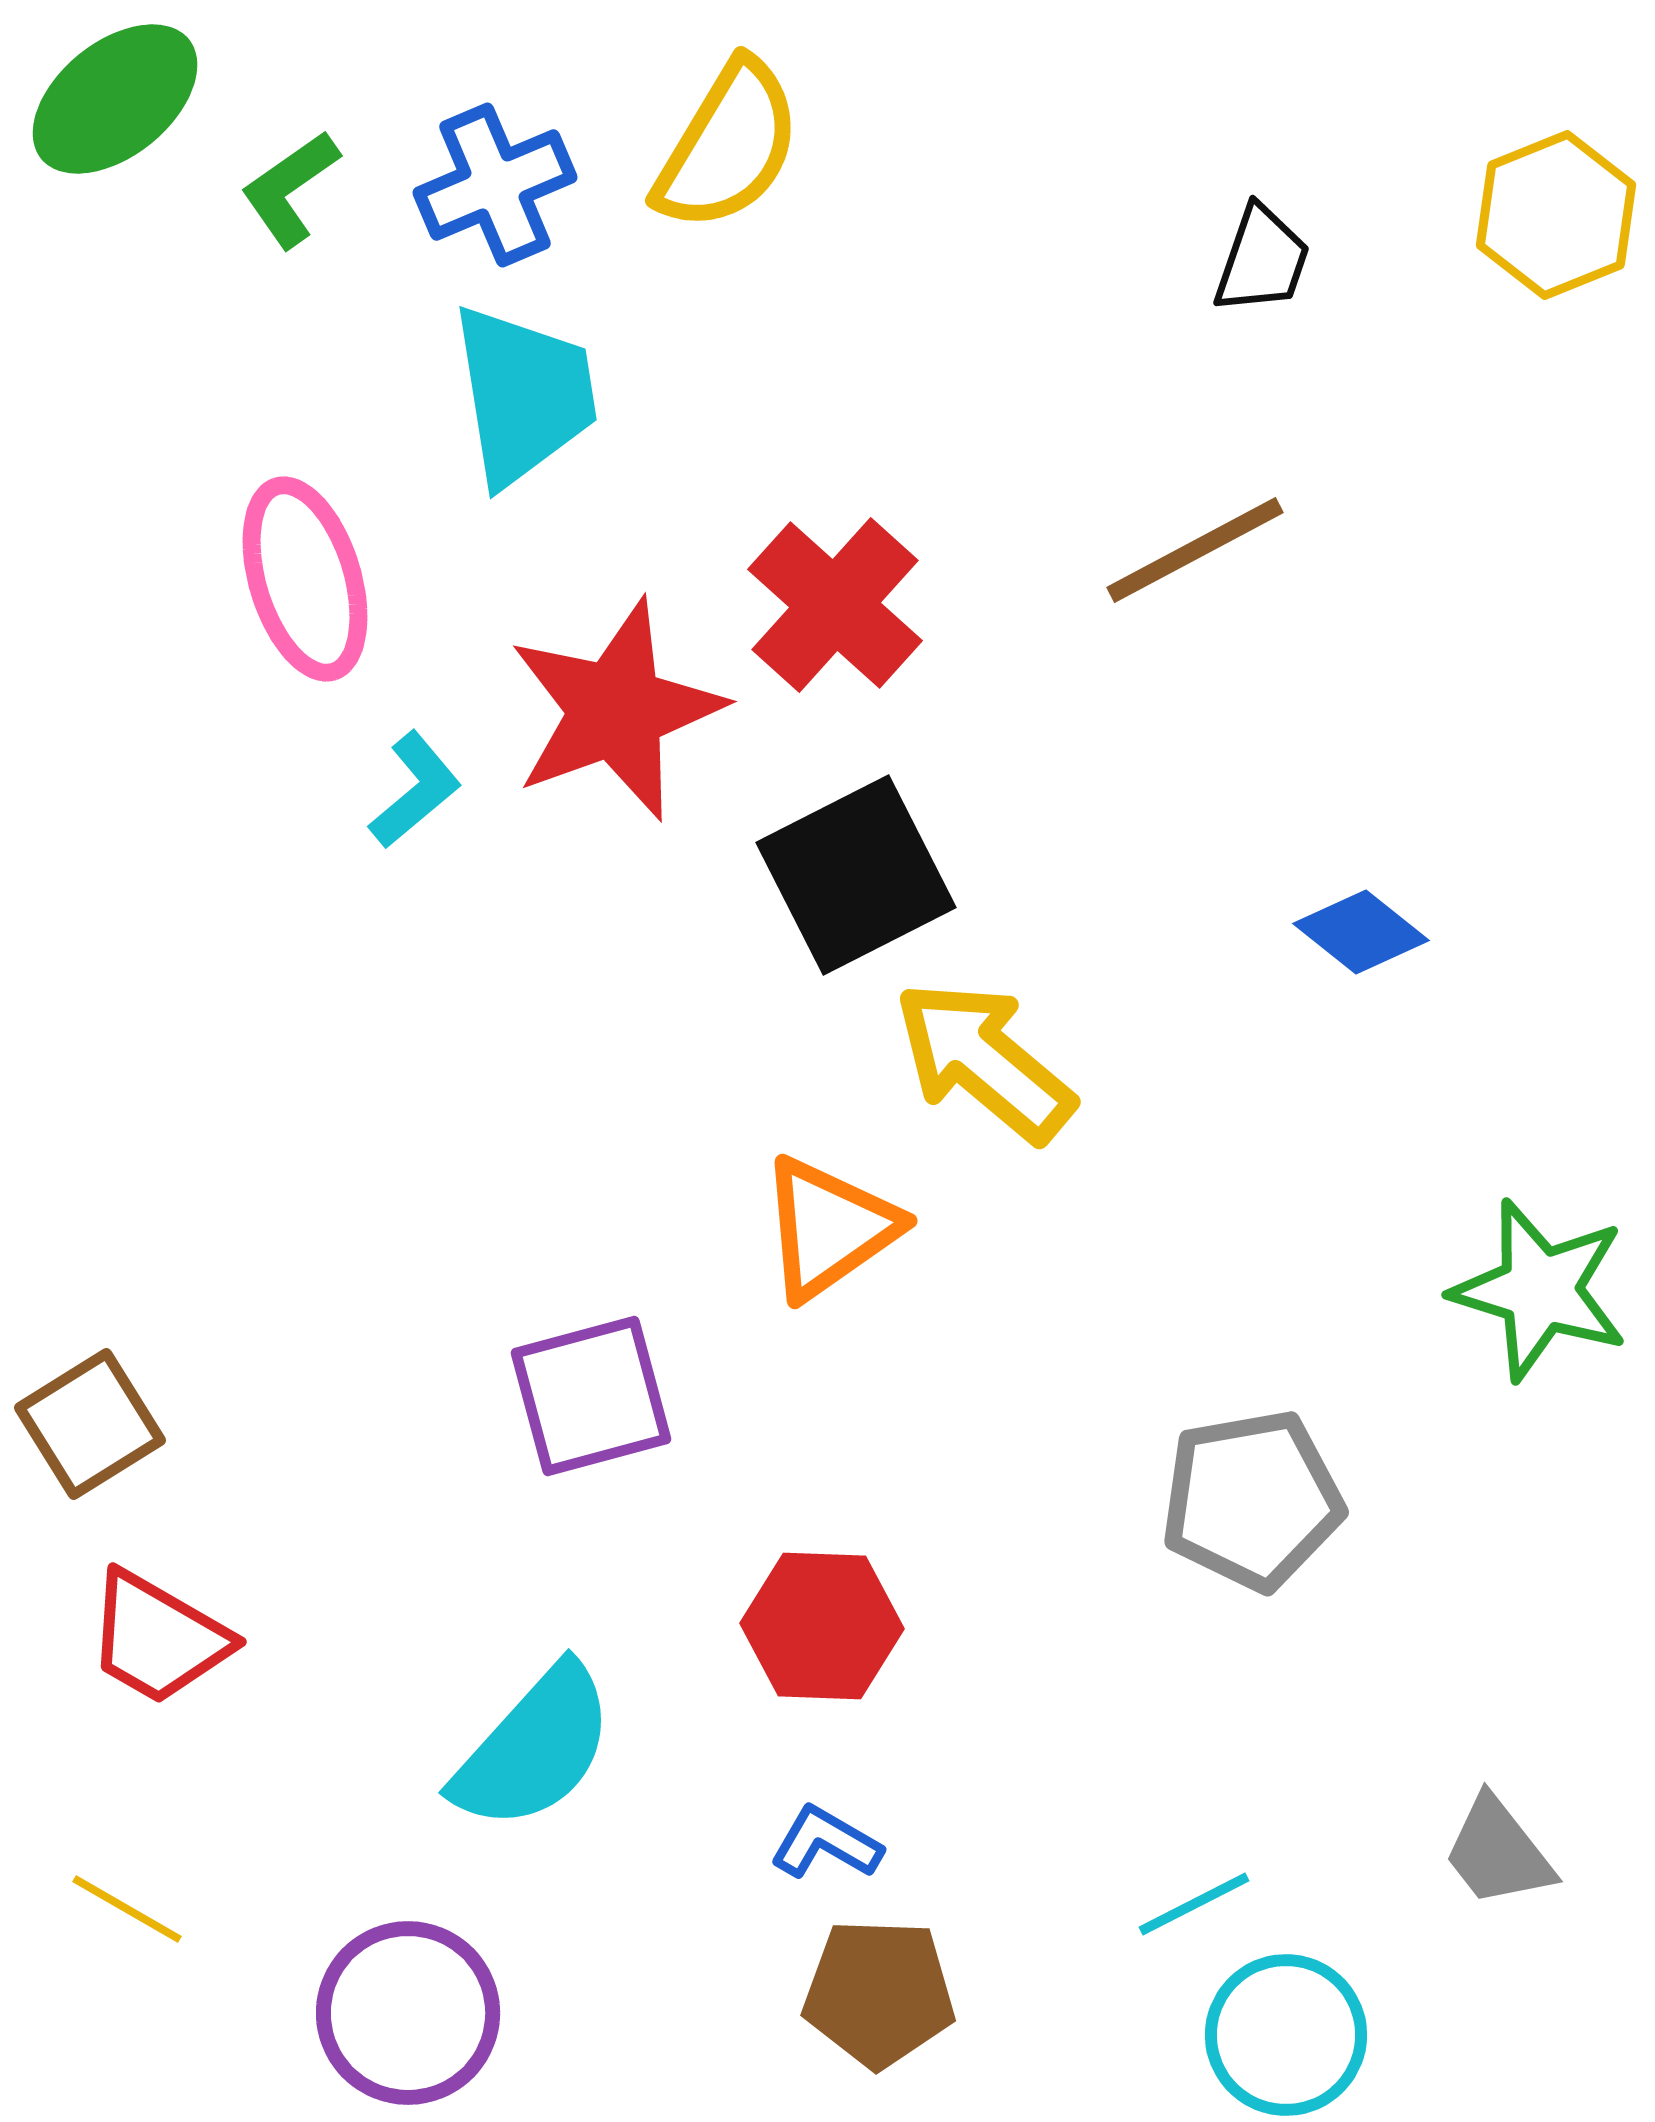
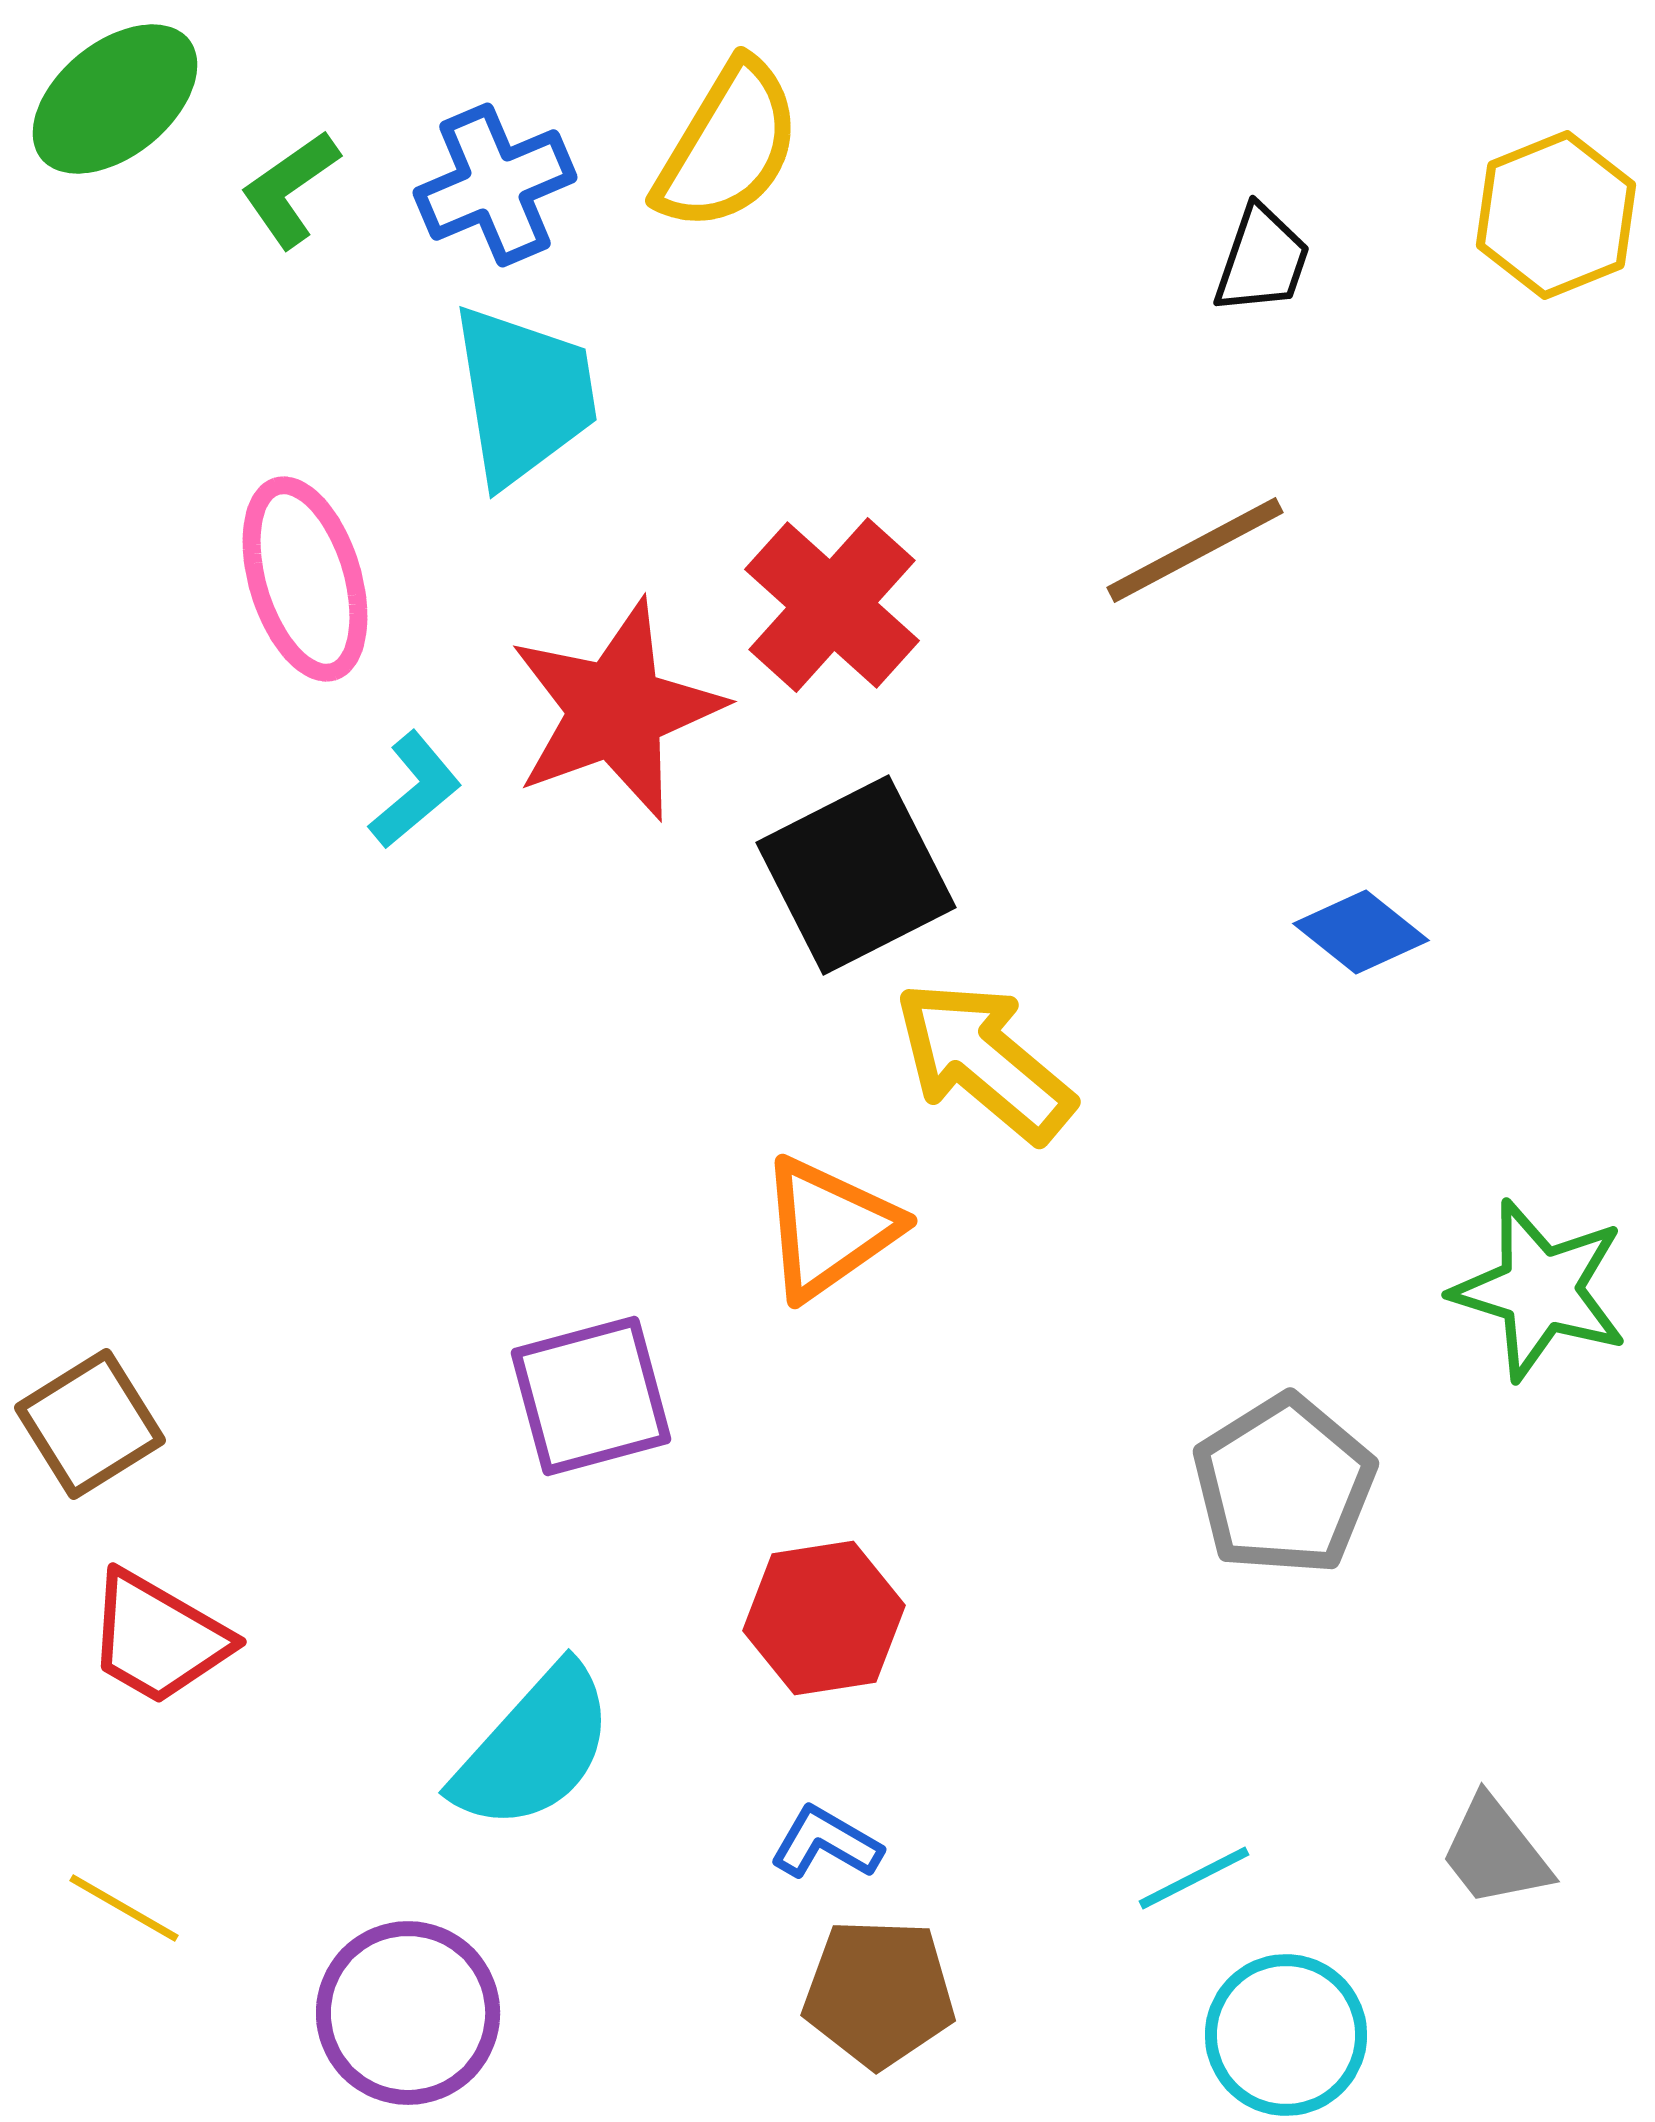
red cross: moved 3 px left
gray pentagon: moved 32 px right, 15 px up; rotated 22 degrees counterclockwise
red hexagon: moved 2 px right, 8 px up; rotated 11 degrees counterclockwise
gray trapezoid: moved 3 px left
cyan line: moved 26 px up
yellow line: moved 3 px left, 1 px up
